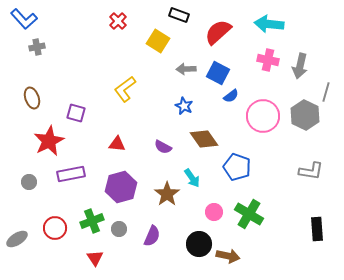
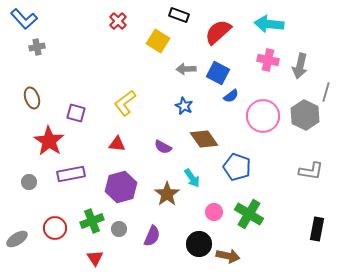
yellow L-shape at (125, 89): moved 14 px down
red star at (49, 141): rotated 12 degrees counterclockwise
black rectangle at (317, 229): rotated 15 degrees clockwise
